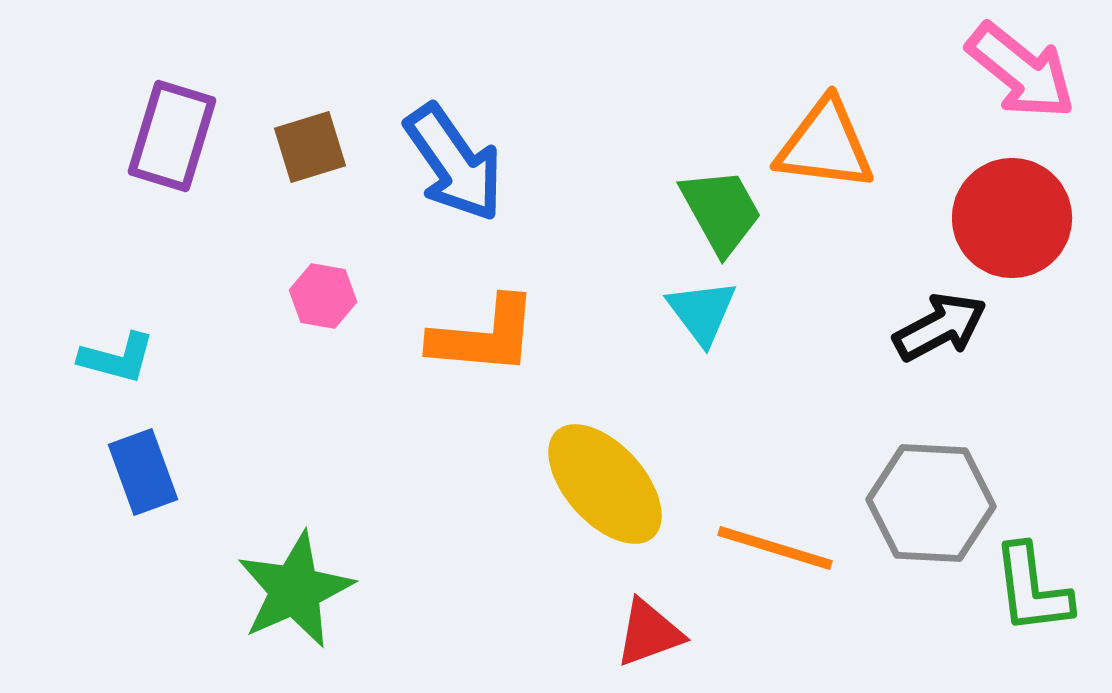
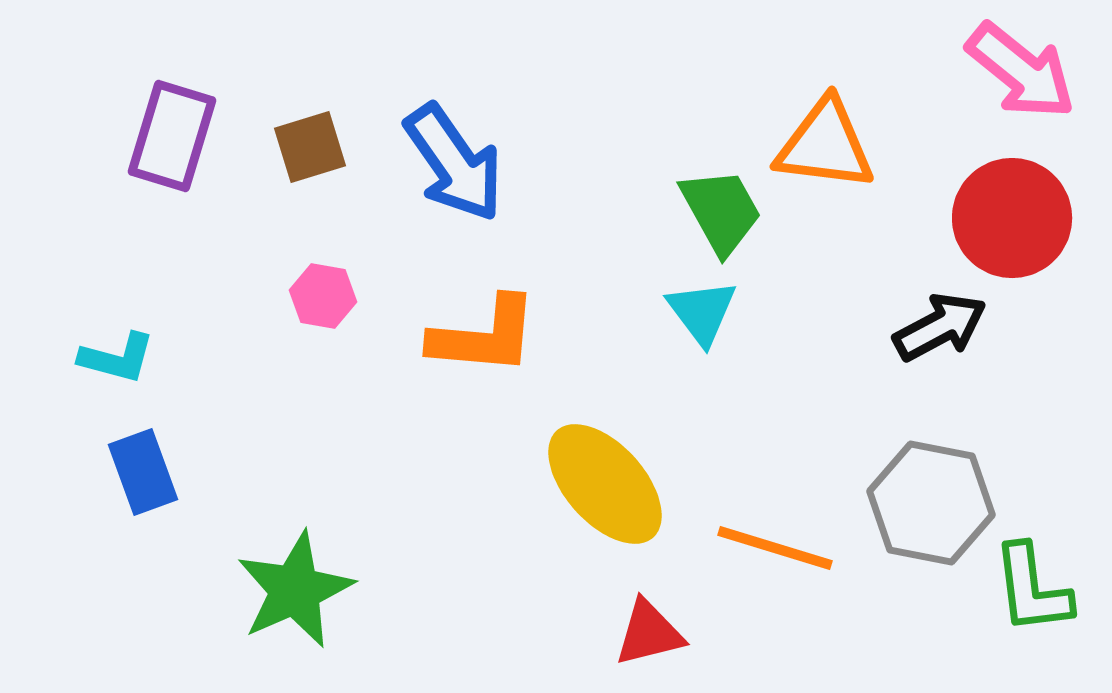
gray hexagon: rotated 8 degrees clockwise
red triangle: rotated 6 degrees clockwise
